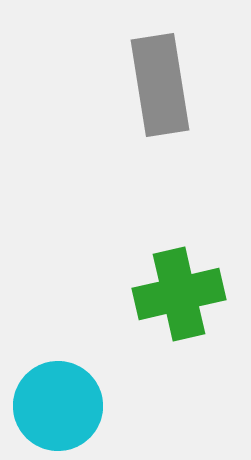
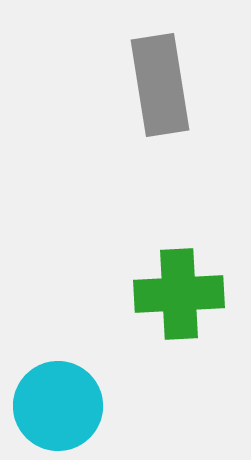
green cross: rotated 10 degrees clockwise
